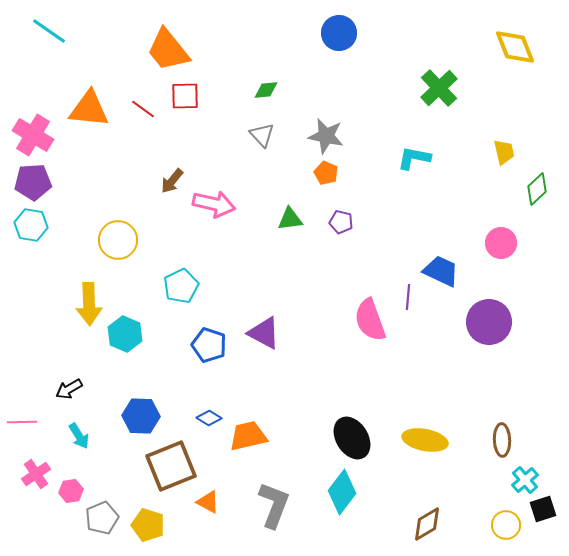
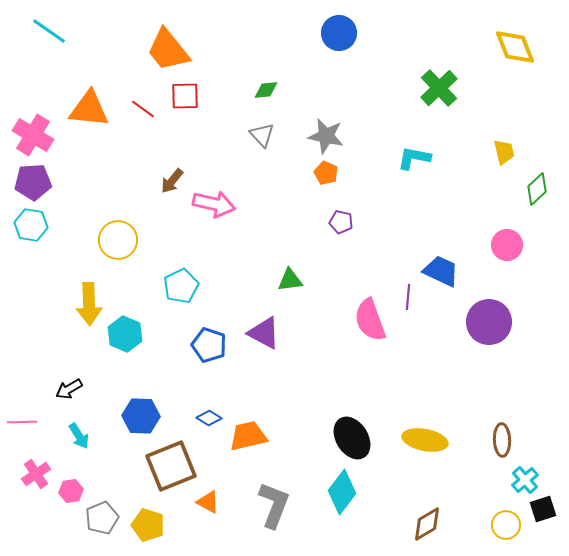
green triangle at (290, 219): moved 61 px down
pink circle at (501, 243): moved 6 px right, 2 px down
